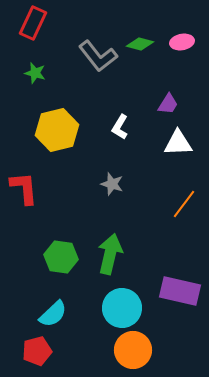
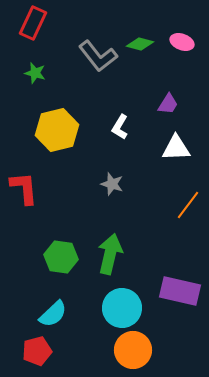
pink ellipse: rotated 30 degrees clockwise
white triangle: moved 2 px left, 5 px down
orange line: moved 4 px right, 1 px down
